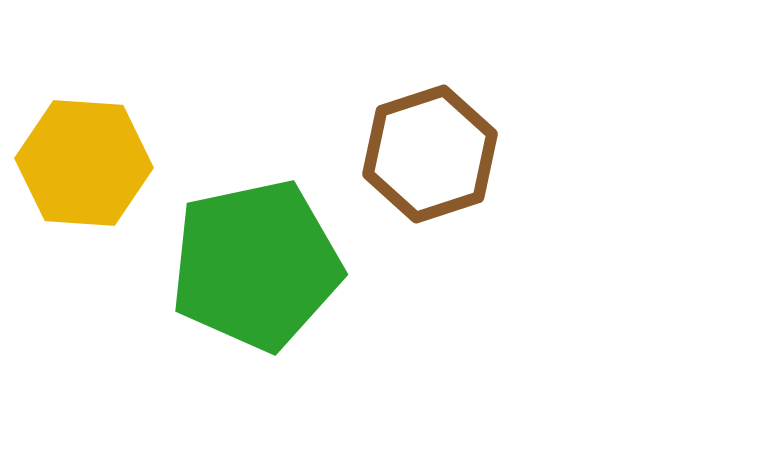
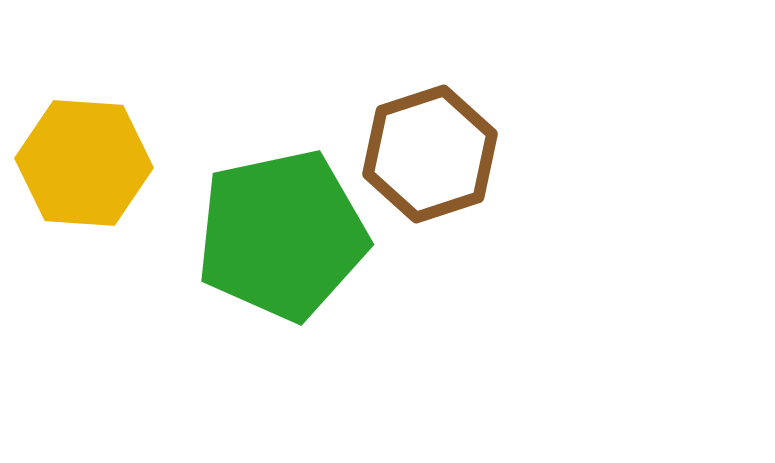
green pentagon: moved 26 px right, 30 px up
